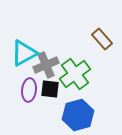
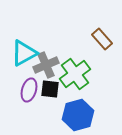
purple ellipse: rotated 10 degrees clockwise
